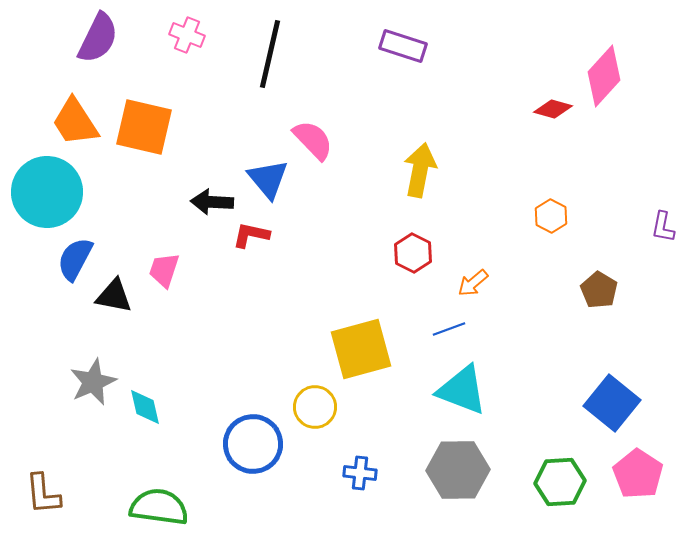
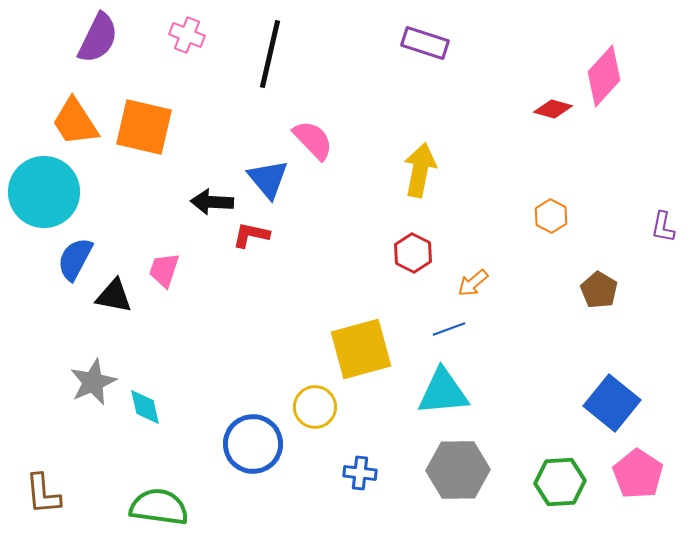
purple rectangle: moved 22 px right, 3 px up
cyan circle: moved 3 px left
cyan triangle: moved 19 px left, 2 px down; rotated 26 degrees counterclockwise
